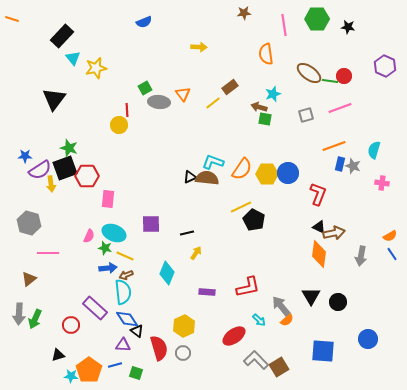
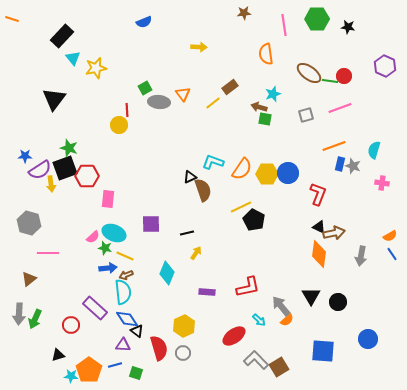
brown semicircle at (207, 178): moved 4 px left, 12 px down; rotated 65 degrees clockwise
pink semicircle at (89, 236): moved 4 px right, 1 px down; rotated 24 degrees clockwise
